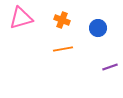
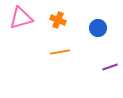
orange cross: moved 4 px left
orange line: moved 3 px left, 3 px down
